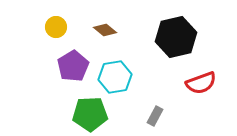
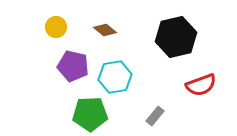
purple pentagon: rotated 28 degrees counterclockwise
red semicircle: moved 2 px down
gray rectangle: rotated 12 degrees clockwise
